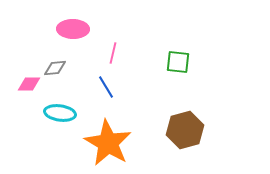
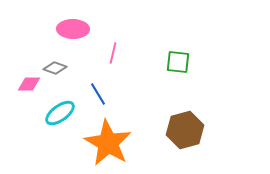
gray diamond: rotated 25 degrees clockwise
blue line: moved 8 px left, 7 px down
cyan ellipse: rotated 44 degrees counterclockwise
